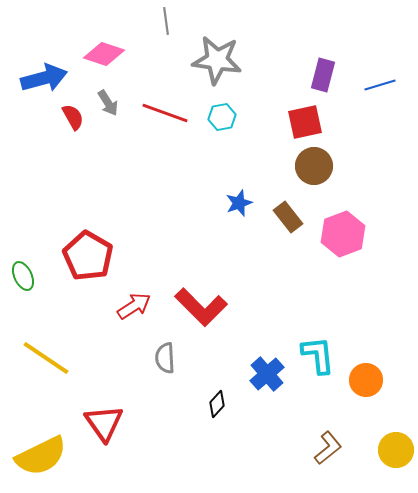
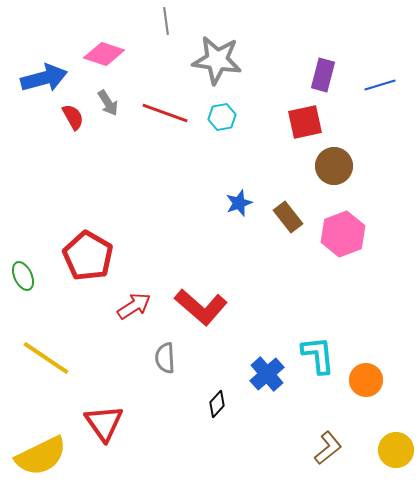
brown circle: moved 20 px right
red L-shape: rotated 4 degrees counterclockwise
